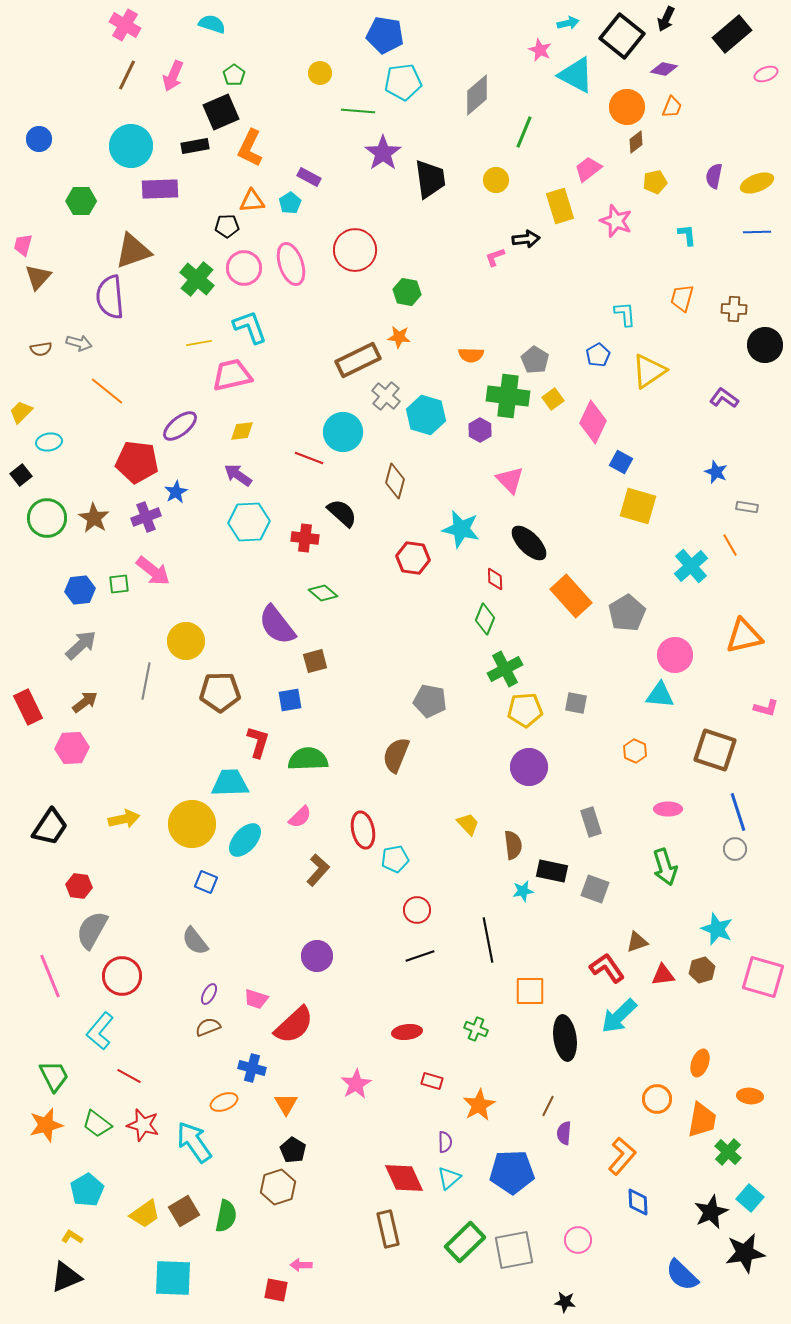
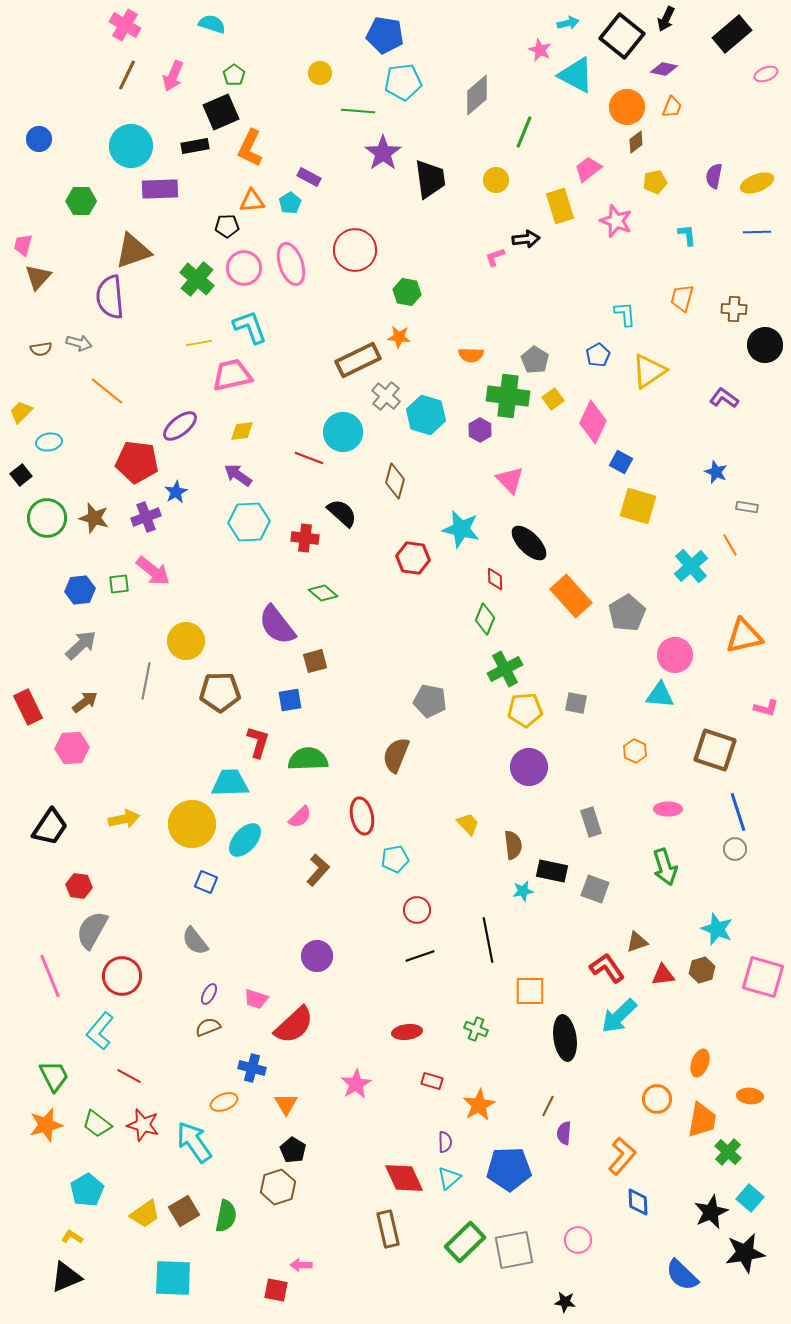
brown star at (94, 518): rotated 16 degrees counterclockwise
red ellipse at (363, 830): moved 1 px left, 14 px up
blue pentagon at (512, 1172): moved 3 px left, 3 px up
